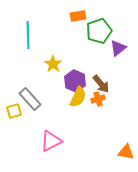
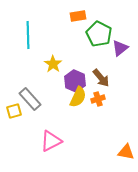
green pentagon: moved 3 px down; rotated 25 degrees counterclockwise
purple triangle: moved 2 px right
brown arrow: moved 6 px up
